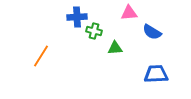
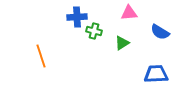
blue semicircle: moved 8 px right
green triangle: moved 7 px right, 5 px up; rotated 28 degrees counterclockwise
orange line: rotated 50 degrees counterclockwise
